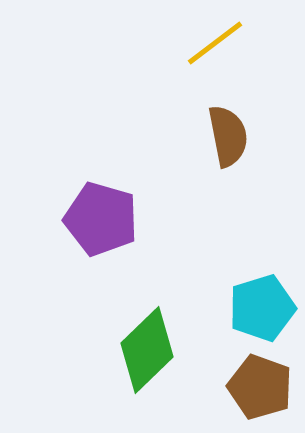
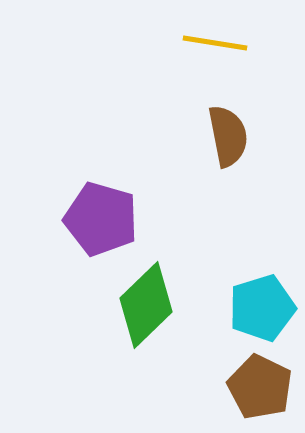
yellow line: rotated 46 degrees clockwise
green diamond: moved 1 px left, 45 px up
brown pentagon: rotated 6 degrees clockwise
